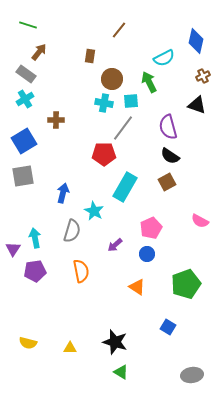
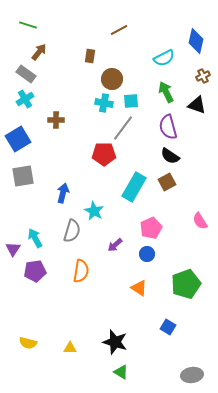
brown line at (119, 30): rotated 24 degrees clockwise
green arrow at (149, 82): moved 17 px right, 10 px down
blue square at (24, 141): moved 6 px left, 2 px up
cyan rectangle at (125, 187): moved 9 px right
pink semicircle at (200, 221): rotated 30 degrees clockwise
cyan arrow at (35, 238): rotated 18 degrees counterclockwise
orange semicircle at (81, 271): rotated 20 degrees clockwise
orange triangle at (137, 287): moved 2 px right, 1 px down
